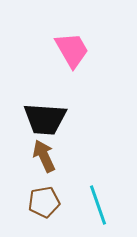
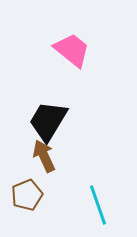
pink trapezoid: rotated 21 degrees counterclockwise
black trapezoid: moved 3 px right, 2 px down; rotated 117 degrees clockwise
brown pentagon: moved 17 px left, 7 px up; rotated 12 degrees counterclockwise
